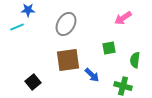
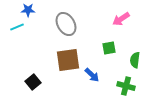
pink arrow: moved 2 px left, 1 px down
gray ellipse: rotated 60 degrees counterclockwise
green cross: moved 3 px right
